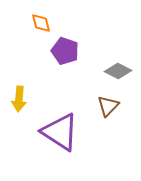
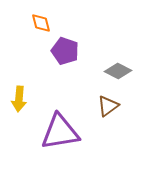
brown triangle: rotated 10 degrees clockwise
purple triangle: rotated 42 degrees counterclockwise
